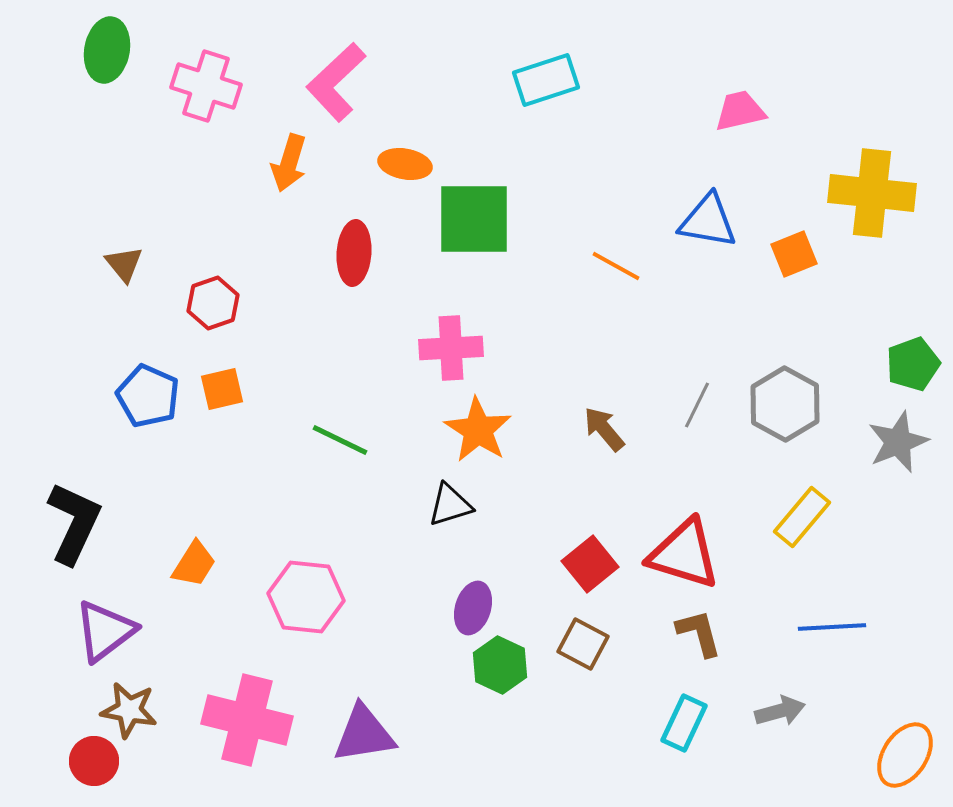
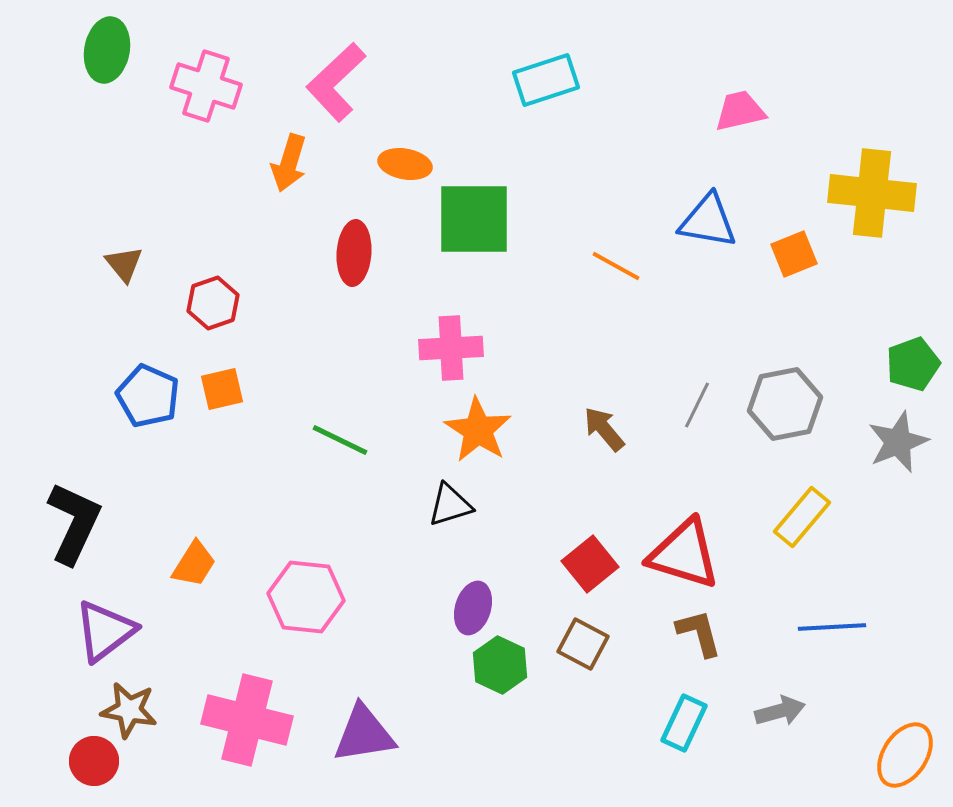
gray hexagon at (785, 404): rotated 20 degrees clockwise
